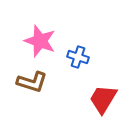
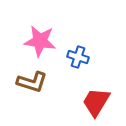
pink star: rotated 12 degrees counterclockwise
red trapezoid: moved 7 px left, 3 px down
